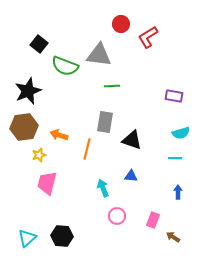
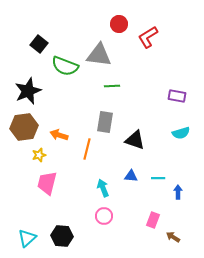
red circle: moved 2 px left
purple rectangle: moved 3 px right
black triangle: moved 3 px right
cyan line: moved 17 px left, 20 px down
pink circle: moved 13 px left
